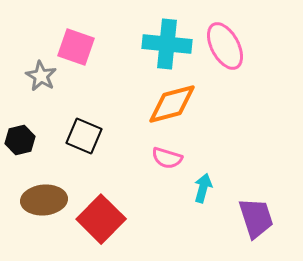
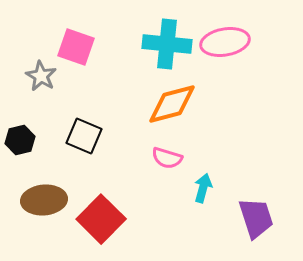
pink ellipse: moved 4 px up; rotated 72 degrees counterclockwise
